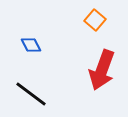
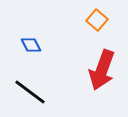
orange square: moved 2 px right
black line: moved 1 px left, 2 px up
